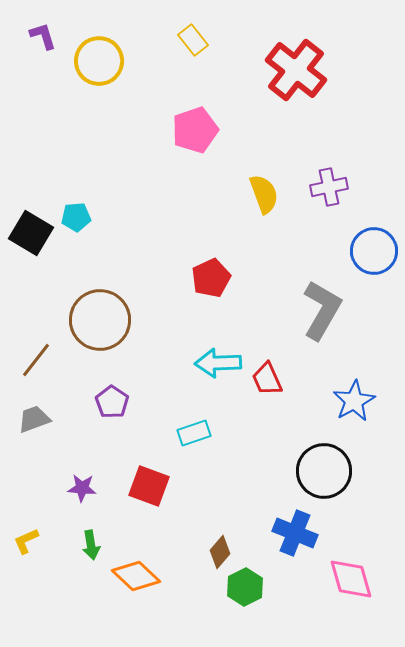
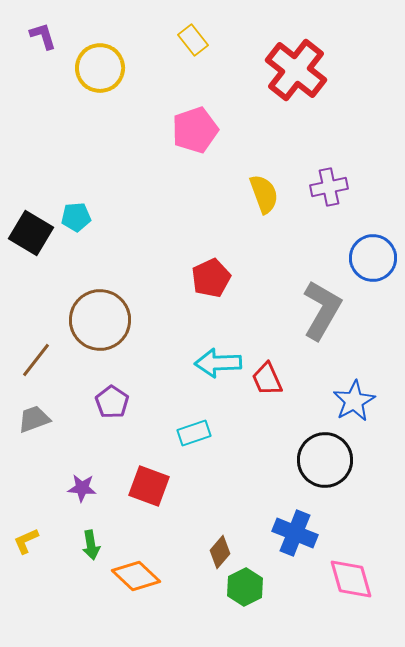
yellow circle: moved 1 px right, 7 px down
blue circle: moved 1 px left, 7 px down
black circle: moved 1 px right, 11 px up
